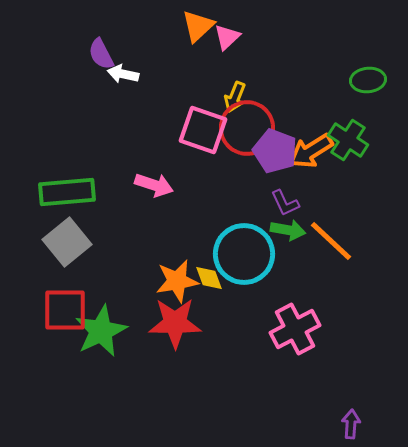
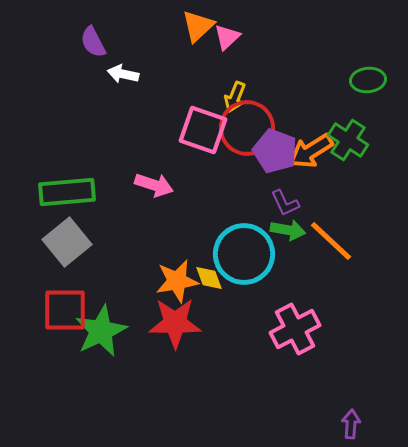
purple semicircle: moved 8 px left, 12 px up
